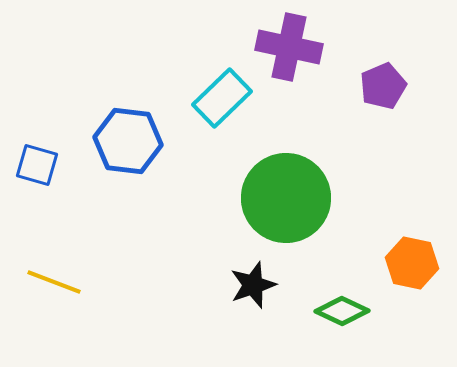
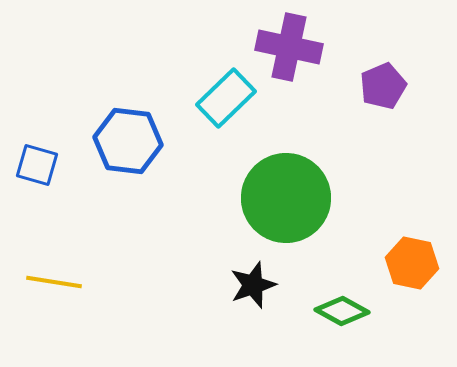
cyan rectangle: moved 4 px right
yellow line: rotated 12 degrees counterclockwise
green diamond: rotated 4 degrees clockwise
